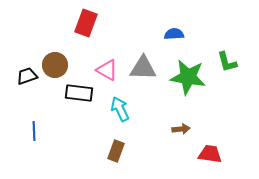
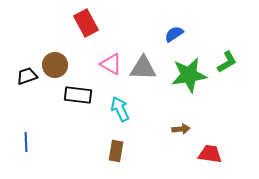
red rectangle: rotated 48 degrees counterclockwise
blue semicircle: rotated 30 degrees counterclockwise
green L-shape: rotated 105 degrees counterclockwise
pink triangle: moved 4 px right, 6 px up
green star: moved 1 px right, 2 px up; rotated 18 degrees counterclockwise
black rectangle: moved 1 px left, 2 px down
blue line: moved 8 px left, 11 px down
brown rectangle: rotated 10 degrees counterclockwise
